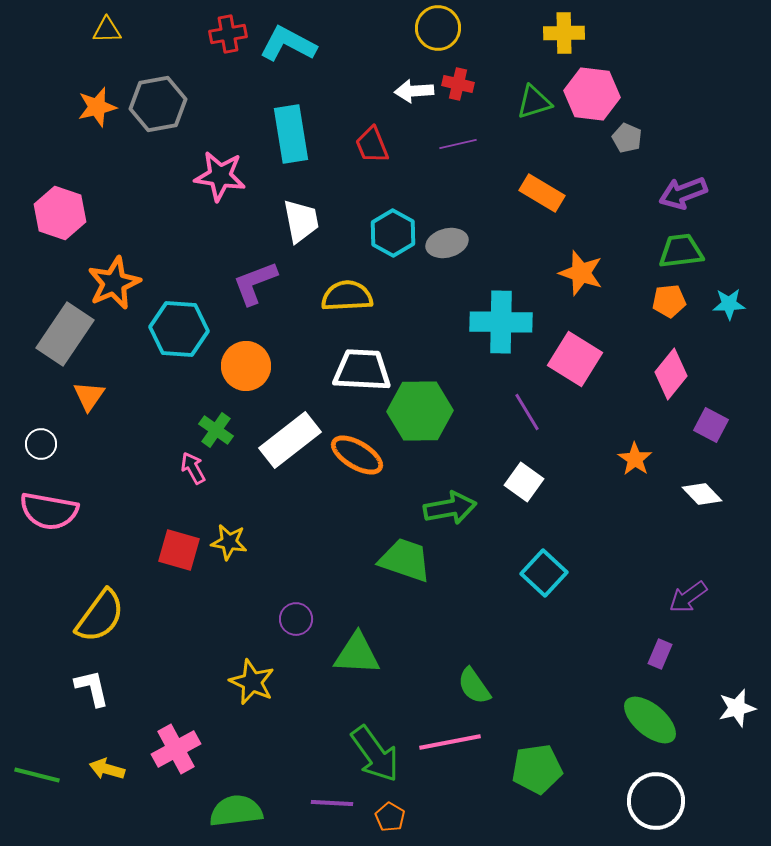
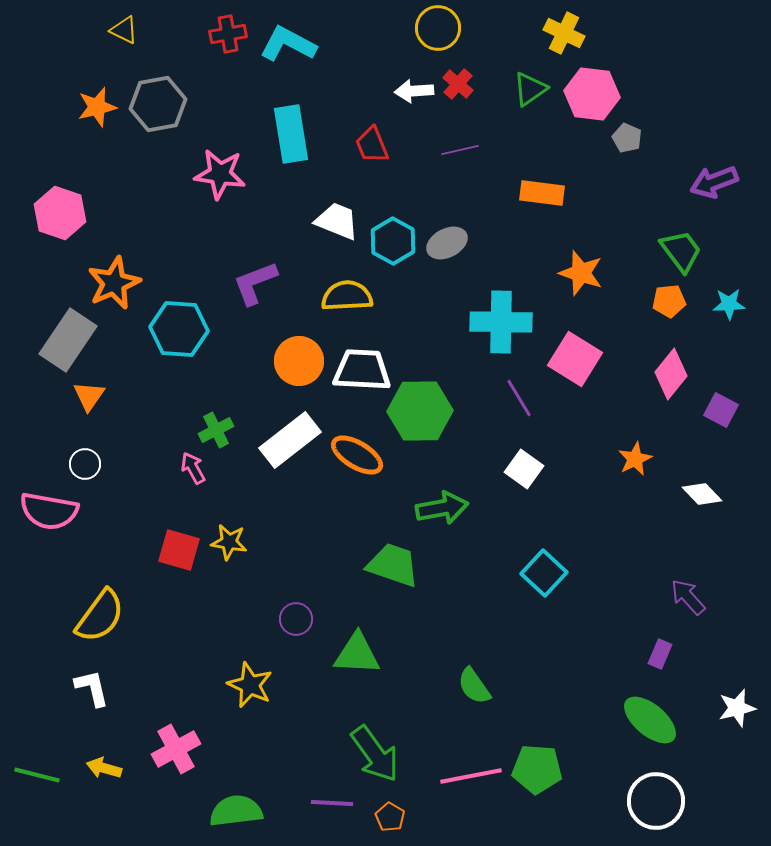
yellow triangle at (107, 30): moved 17 px right; rotated 28 degrees clockwise
yellow cross at (564, 33): rotated 27 degrees clockwise
red cross at (458, 84): rotated 28 degrees clockwise
green triangle at (534, 102): moved 4 px left, 13 px up; rotated 18 degrees counterclockwise
purple line at (458, 144): moved 2 px right, 6 px down
pink star at (220, 176): moved 2 px up
orange rectangle at (542, 193): rotated 24 degrees counterclockwise
purple arrow at (683, 193): moved 31 px right, 11 px up
white trapezoid at (301, 221): moved 36 px right; rotated 57 degrees counterclockwise
cyan hexagon at (393, 233): moved 8 px down
gray ellipse at (447, 243): rotated 12 degrees counterclockwise
green trapezoid at (681, 251): rotated 60 degrees clockwise
gray rectangle at (65, 334): moved 3 px right, 6 px down
orange circle at (246, 366): moved 53 px right, 5 px up
purple line at (527, 412): moved 8 px left, 14 px up
purple square at (711, 425): moved 10 px right, 15 px up
green cross at (216, 430): rotated 28 degrees clockwise
white circle at (41, 444): moved 44 px right, 20 px down
orange star at (635, 459): rotated 12 degrees clockwise
white square at (524, 482): moved 13 px up
green arrow at (450, 508): moved 8 px left
green trapezoid at (405, 560): moved 12 px left, 5 px down
purple arrow at (688, 597): rotated 84 degrees clockwise
yellow star at (252, 682): moved 2 px left, 3 px down
pink line at (450, 742): moved 21 px right, 34 px down
yellow arrow at (107, 769): moved 3 px left, 1 px up
green pentagon at (537, 769): rotated 12 degrees clockwise
